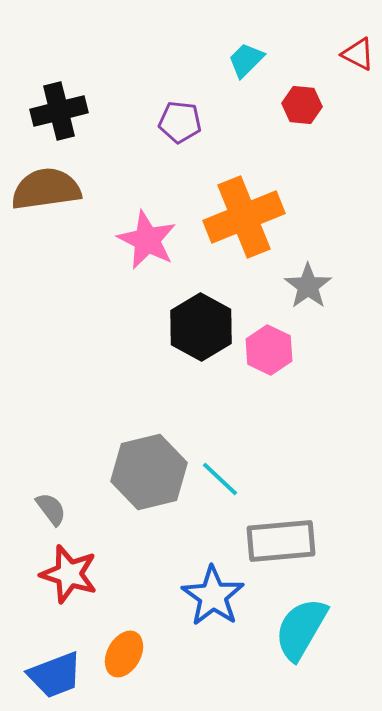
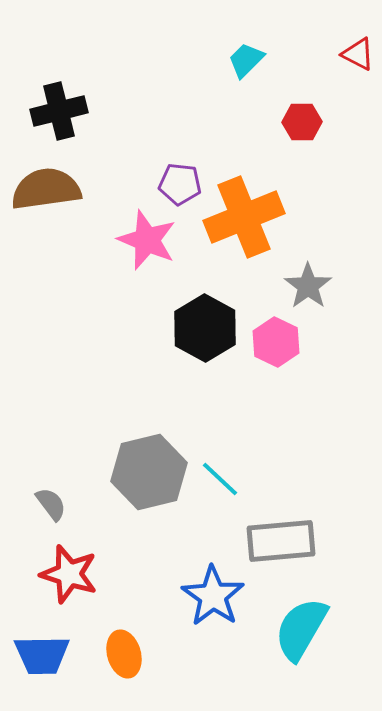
red hexagon: moved 17 px down; rotated 6 degrees counterclockwise
purple pentagon: moved 62 px down
pink star: rotated 4 degrees counterclockwise
black hexagon: moved 4 px right, 1 px down
pink hexagon: moved 7 px right, 8 px up
gray semicircle: moved 5 px up
orange ellipse: rotated 45 degrees counterclockwise
blue trapezoid: moved 13 px left, 20 px up; rotated 20 degrees clockwise
